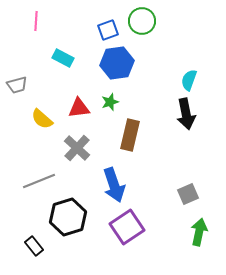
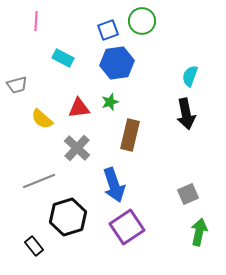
cyan semicircle: moved 1 px right, 4 px up
